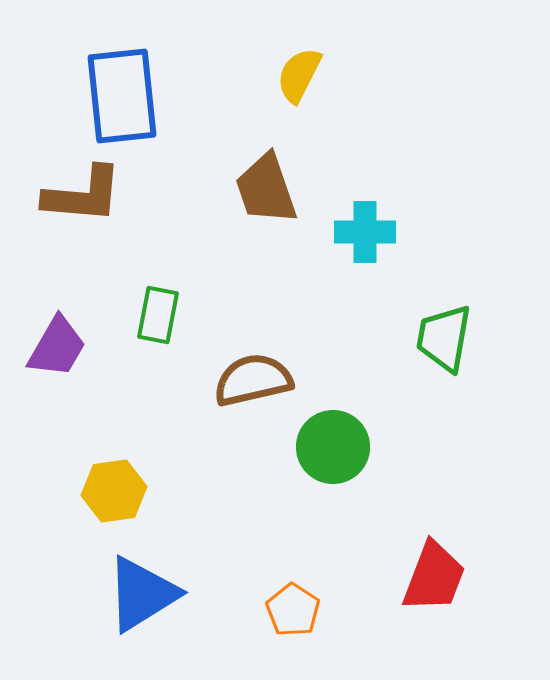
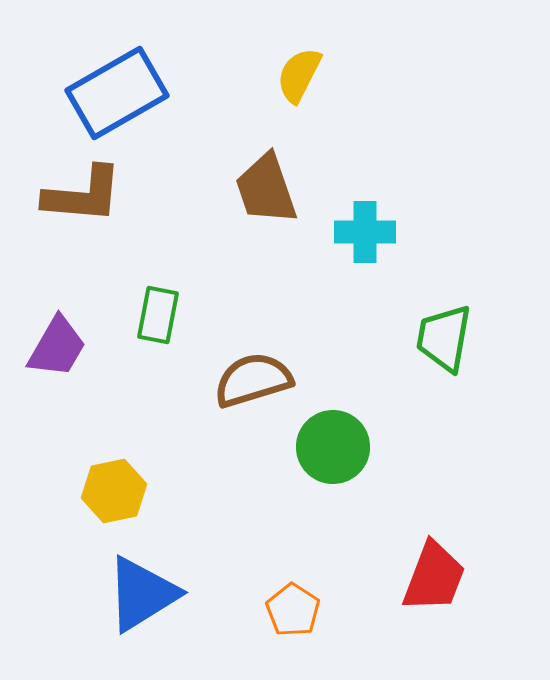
blue rectangle: moved 5 px left, 3 px up; rotated 66 degrees clockwise
brown semicircle: rotated 4 degrees counterclockwise
yellow hexagon: rotated 4 degrees counterclockwise
